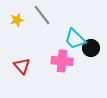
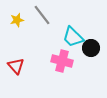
cyan trapezoid: moved 2 px left, 2 px up
pink cross: rotated 10 degrees clockwise
red triangle: moved 6 px left
